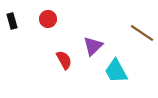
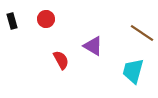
red circle: moved 2 px left
purple triangle: rotated 45 degrees counterclockwise
red semicircle: moved 3 px left
cyan trapezoid: moved 17 px right; rotated 44 degrees clockwise
